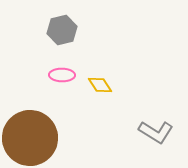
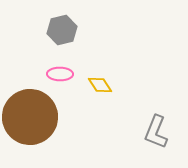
pink ellipse: moved 2 px left, 1 px up
gray L-shape: rotated 80 degrees clockwise
brown circle: moved 21 px up
